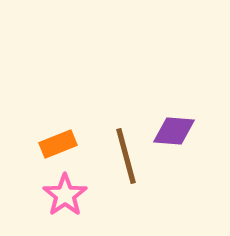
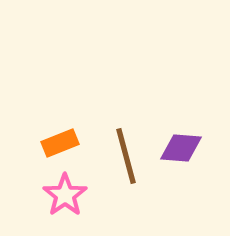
purple diamond: moved 7 px right, 17 px down
orange rectangle: moved 2 px right, 1 px up
